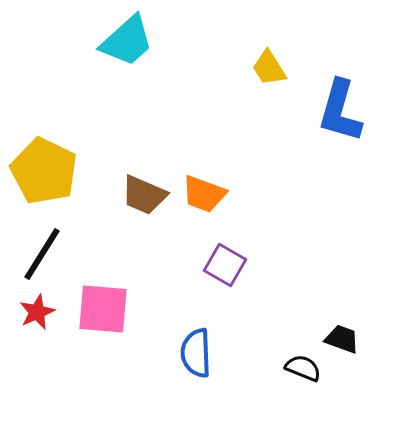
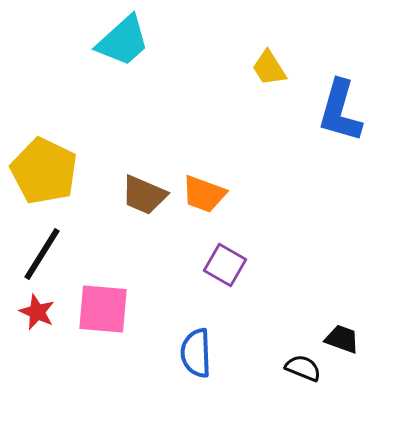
cyan trapezoid: moved 4 px left
red star: rotated 24 degrees counterclockwise
